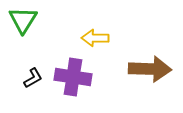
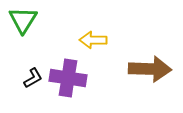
yellow arrow: moved 2 px left, 2 px down
purple cross: moved 5 px left, 1 px down
